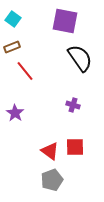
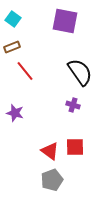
black semicircle: moved 14 px down
purple star: rotated 18 degrees counterclockwise
